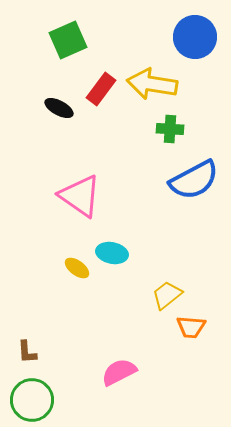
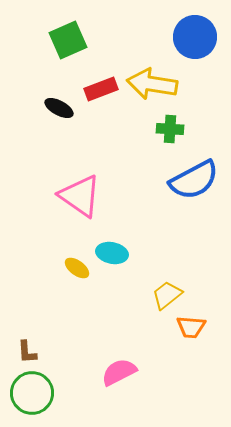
red rectangle: rotated 32 degrees clockwise
green circle: moved 7 px up
